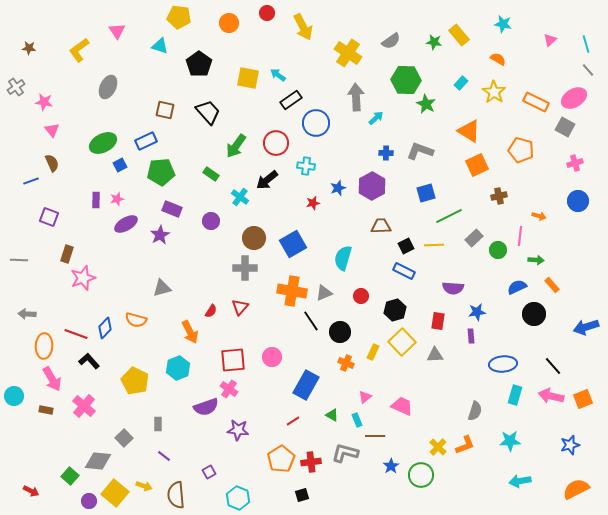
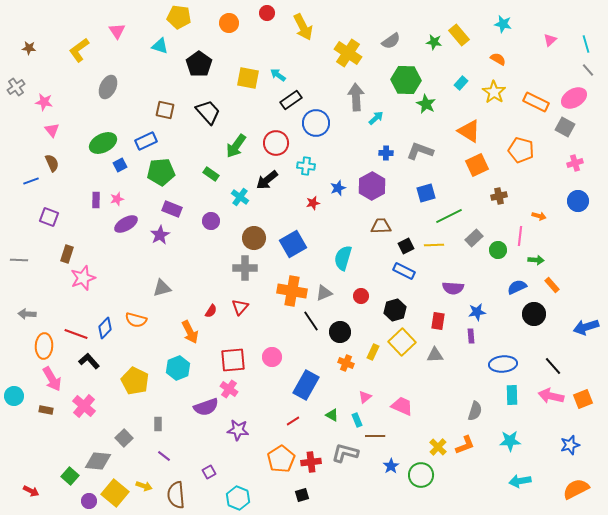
cyan rectangle at (515, 395): moved 3 px left; rotated 18 degrees counterclockwise
